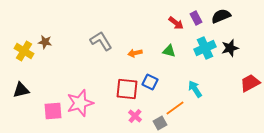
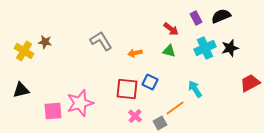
red arrow: moved 5 px left, 6 px down
